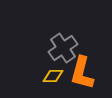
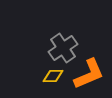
orange L-shape: moved 7 px right, 1 px down; rotated 128 degrees counterclockwise
